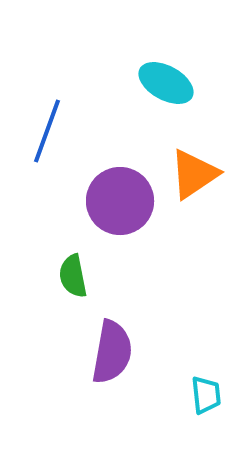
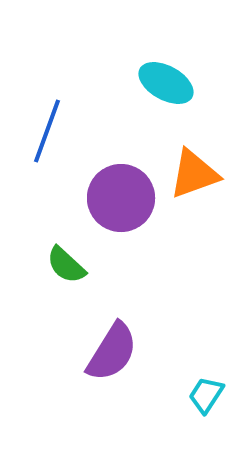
orange triangle: rotated 14 degrees clockwise
purple circle: moved 1 px right, 3 px up
green semicircle: moved 7 px left, 11 px up; rotated 36 degrees counterclockwise
purple semicircle: rotated 22 degrees clockwise
cyan trapezoid: rotated 141 degrees counterclockwise
